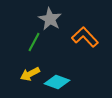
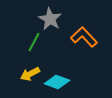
orange L-shape: moved 1 px left
